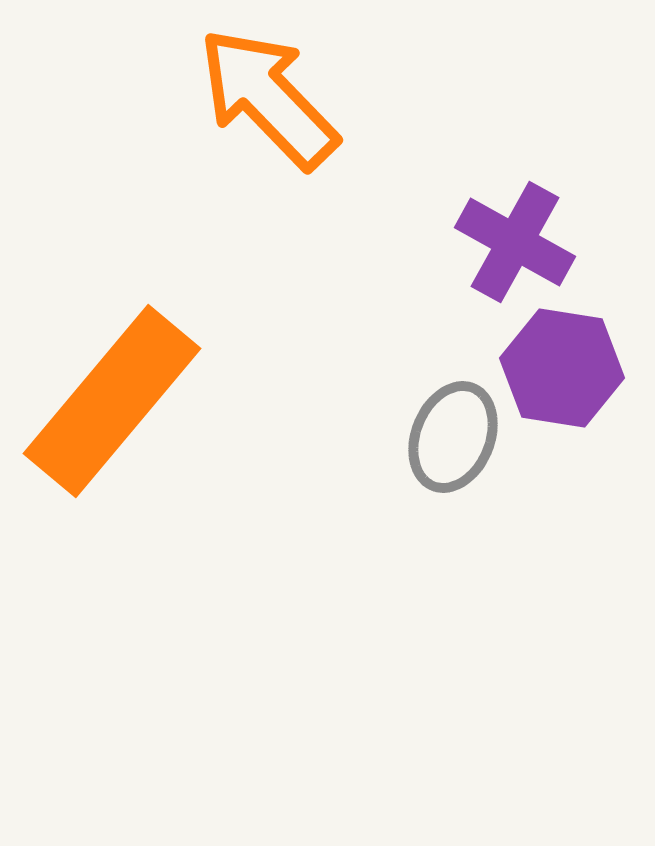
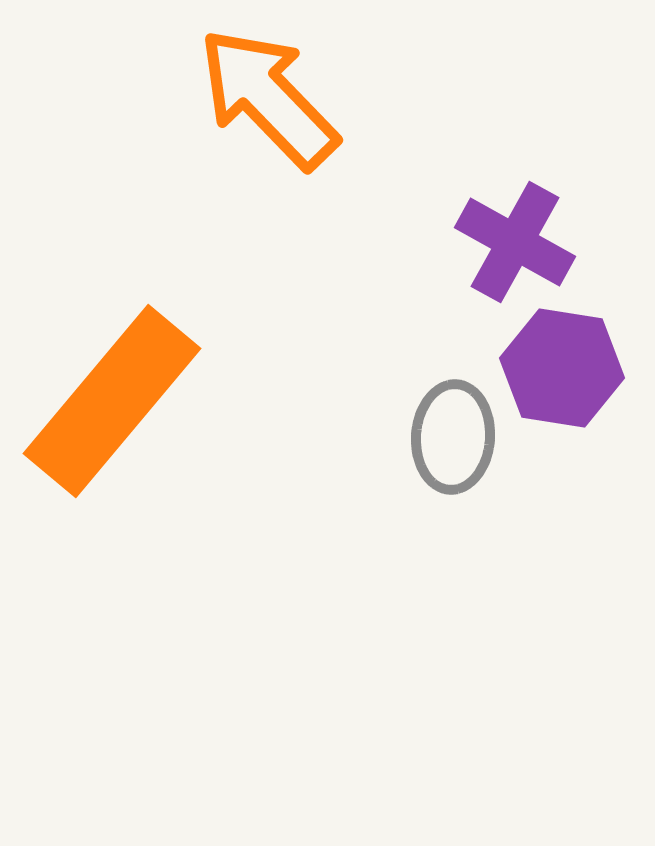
gray ellipse: rotated 18 degrees counterclockwise
